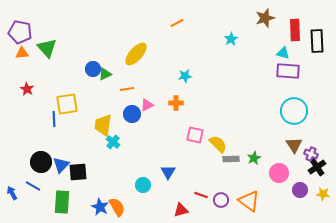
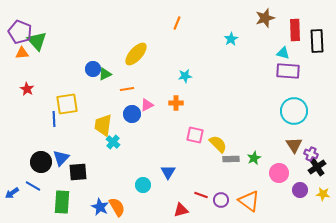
orange line at (177, 23): rotated 40 degrees counterclockwise
purple pentagon at (20, 32): rotated 10 degrees clockwise
green triangle at (47, 48): moved 10 px left, 7 px up
blue triangle at (61, 165): moved 7 px up
blue arrow at (12, 193): rotated 96 degrees counterclockwise
